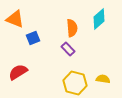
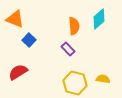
orange semicircle: moved 2 px right, 2 px up
blue square: moved 4 px left, 2 px down; rotated 24 degrees counterclockwise
